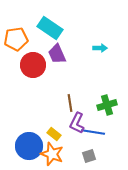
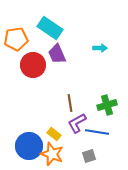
purple L-shape: rotated 35 degrees clockwise
blue line: moved 4 px right
